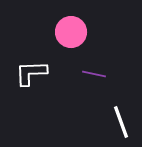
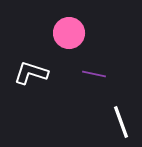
pink circle: moved 2 px left, 1 px down
white L-shape: rotated 20 degrees clockwise
